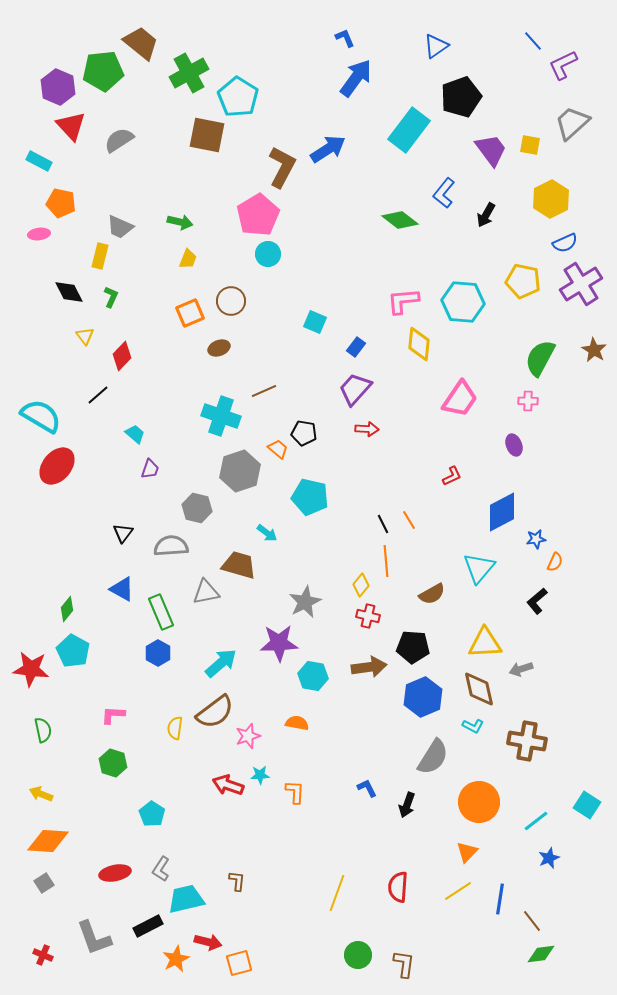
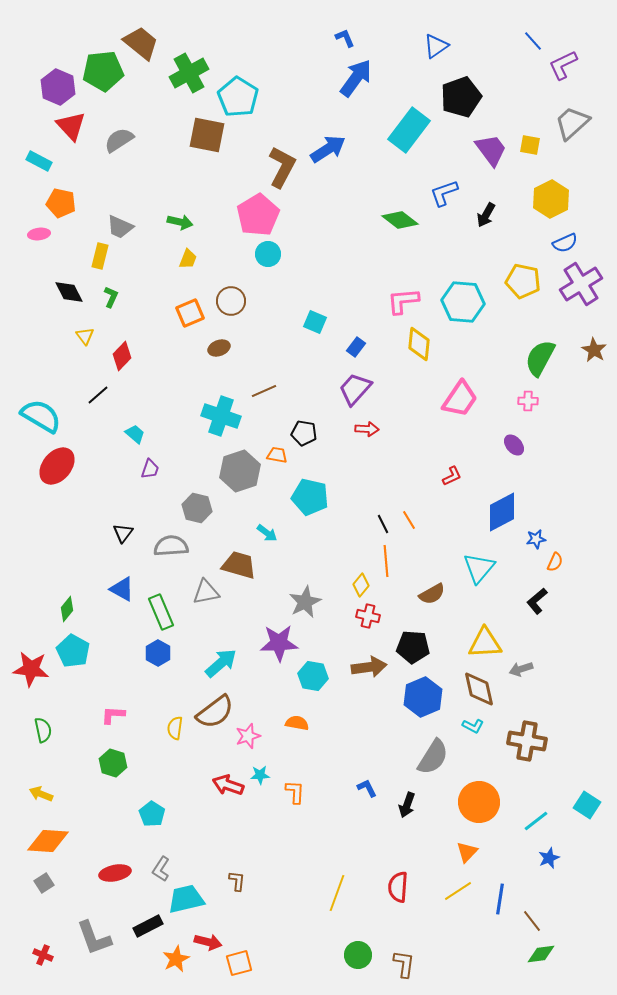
blue L-shape at (444, 193): rotated 32 degrees clockwise
purple ellipse at (514, 445): rotated 20 degrees counterclockwise
orange trapezoid at (278, 449): moved 1 px left, 6 px down; rotated 30 degrees counterclockwise
